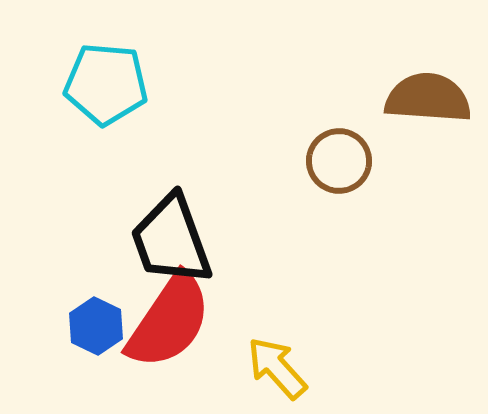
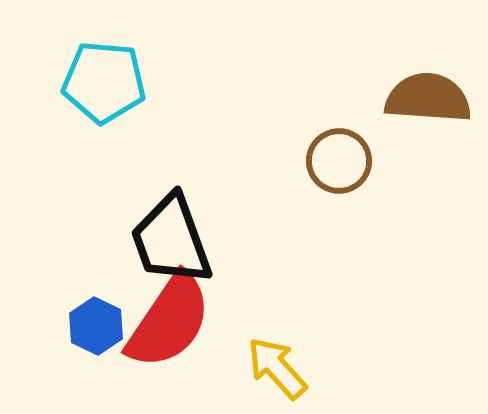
cyan pentagon: moved 2 px left, 2 px up
